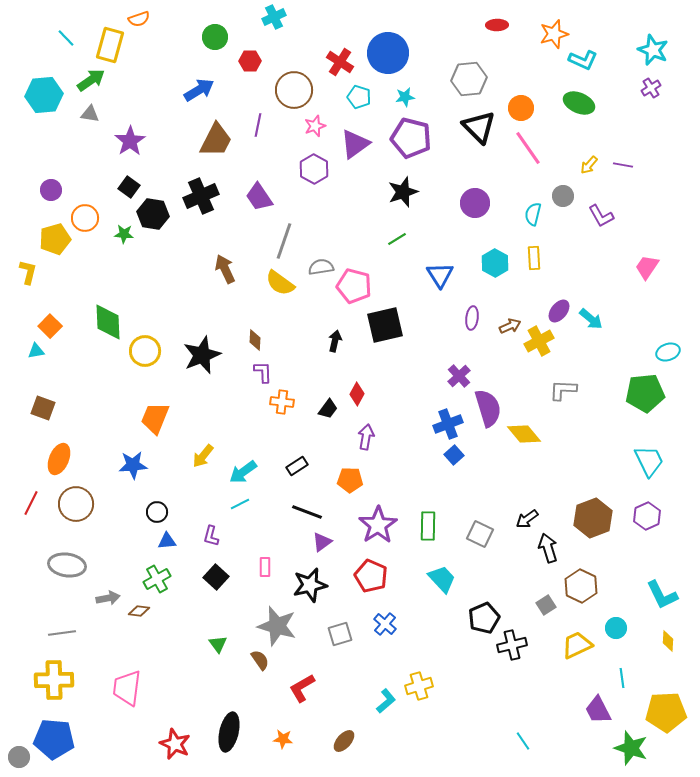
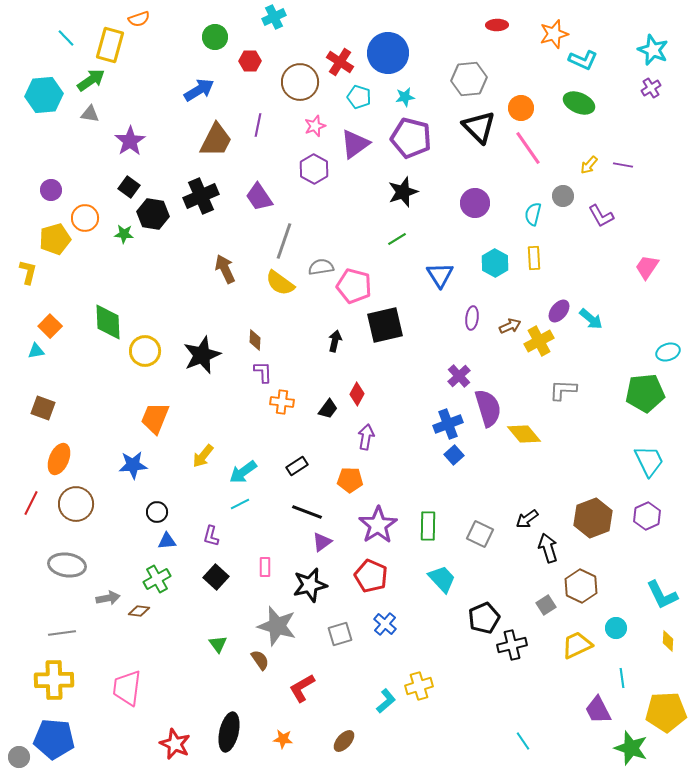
brown circle at (294, 90): moved 6 px right, 8 px up
